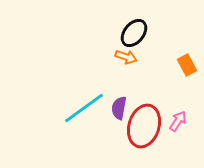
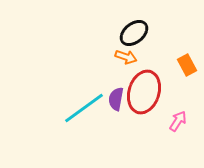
black ellipse: rotated 12 degrees clockwise
purple semicircle: moved 3 px left, 9 px up
red ellipse: moved 34 px up
